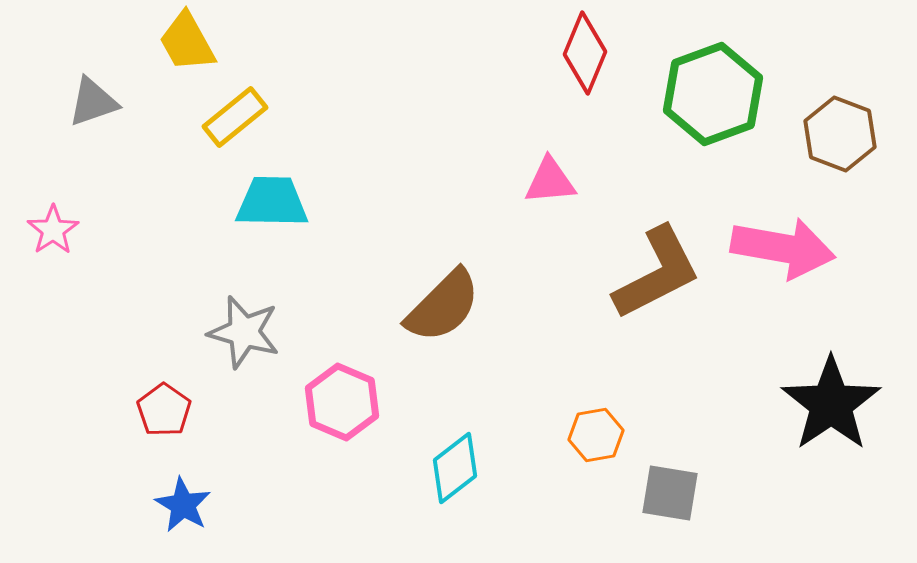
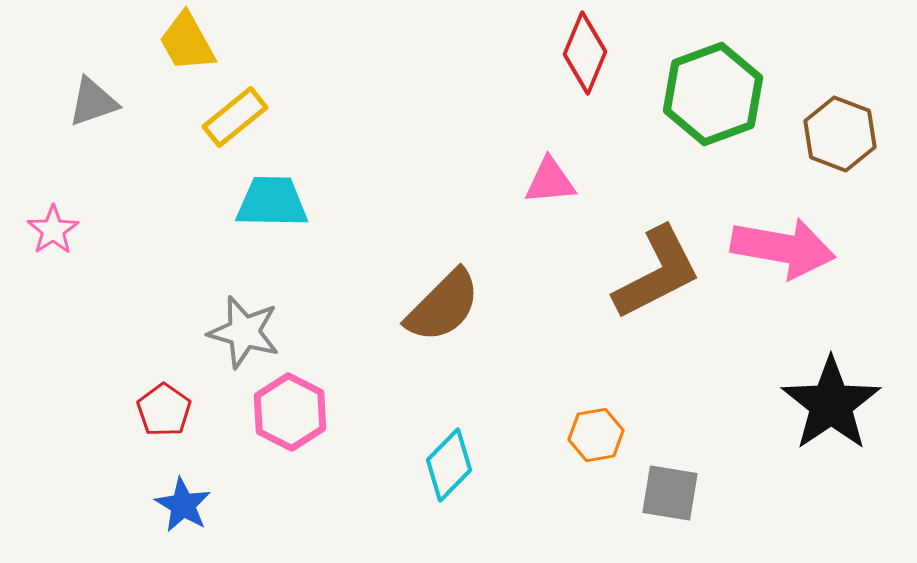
pink hexagon: moved 52 px left, 10 px down; rotated 4 degrees clockwise
cyan diamond: moved 6 px left, 3 px up; rotated 8 degrees counterclockwise
